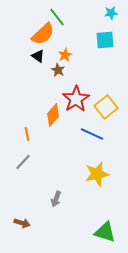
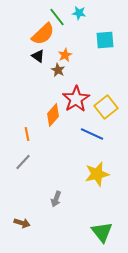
cyan star: moved 32 px left; rotated 16 degrees clockwise
green triangle: moved 3 px left; rotated 35 degrees clockwise
